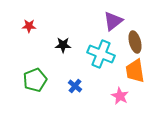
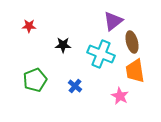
brown ellipse: moved 3 px left
